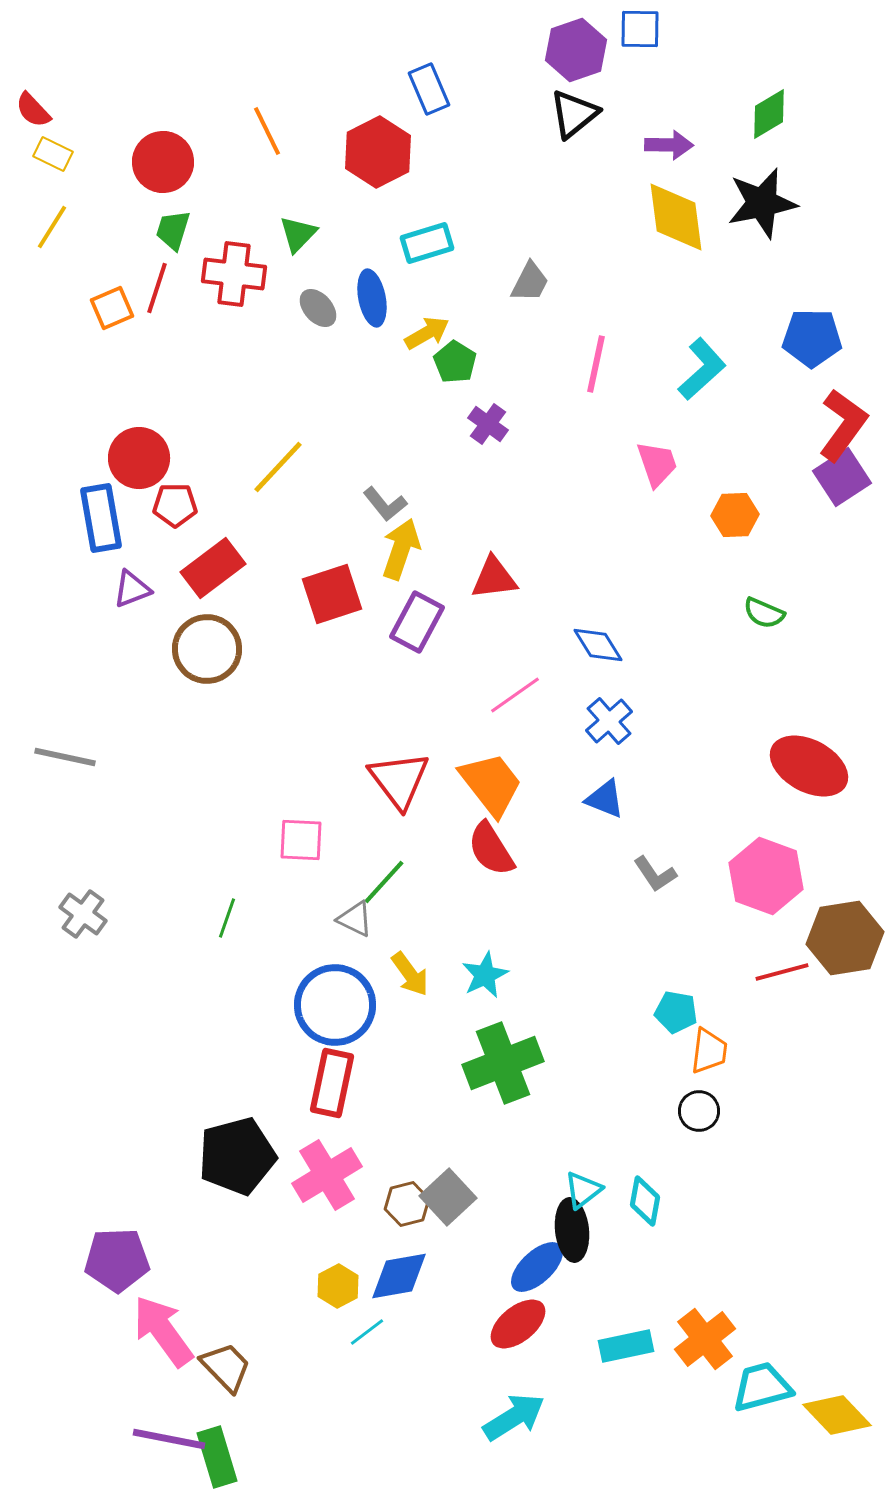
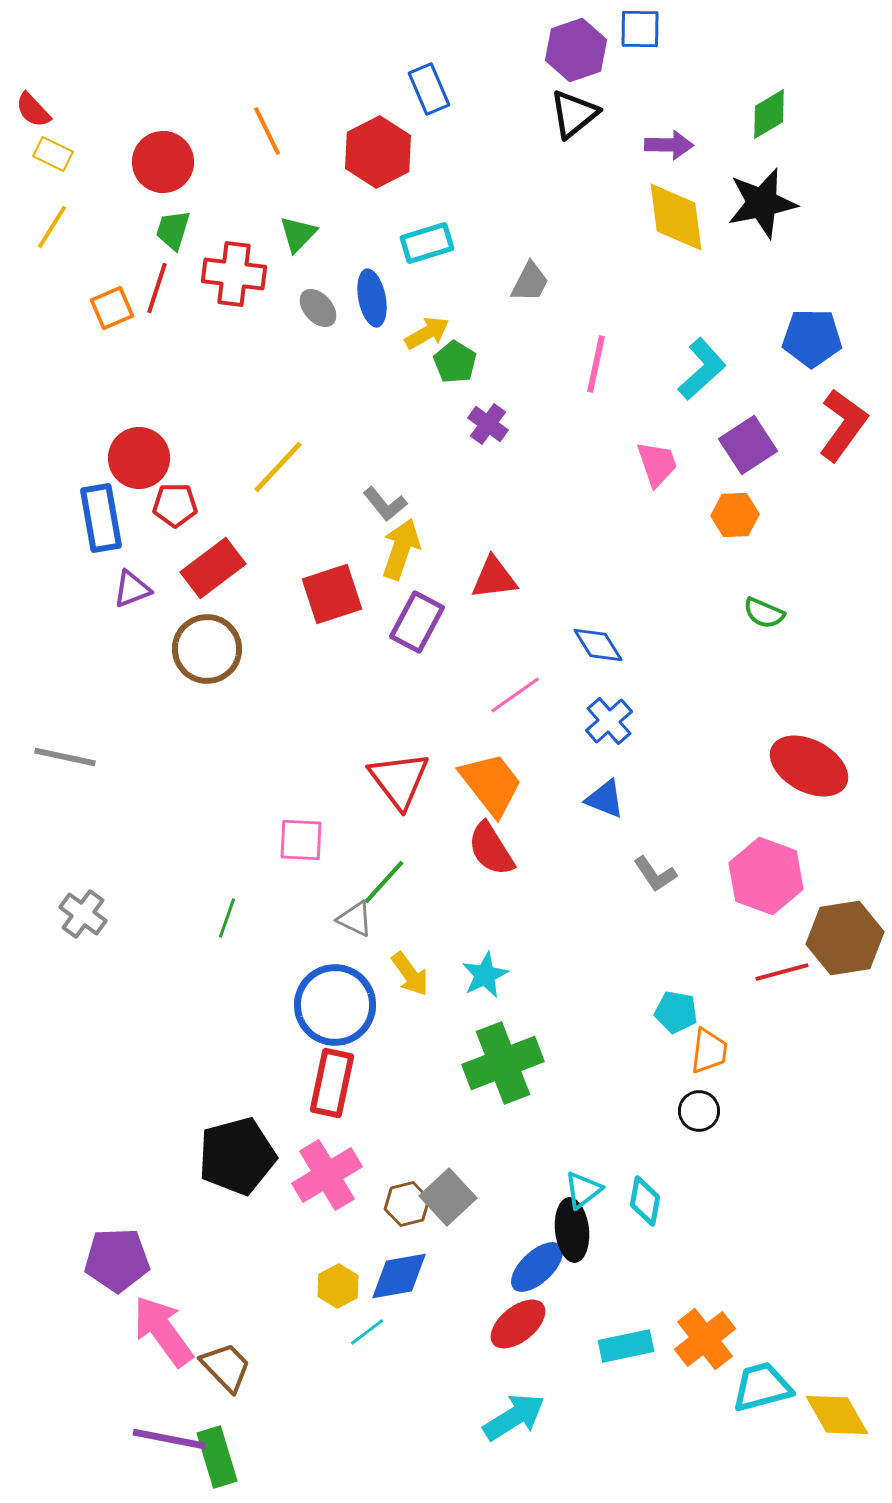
purple square at (842, 477): moved 94 px left, 32 px up
yellow diamond at (837, 1415): rotated 14 degrees clockwise
